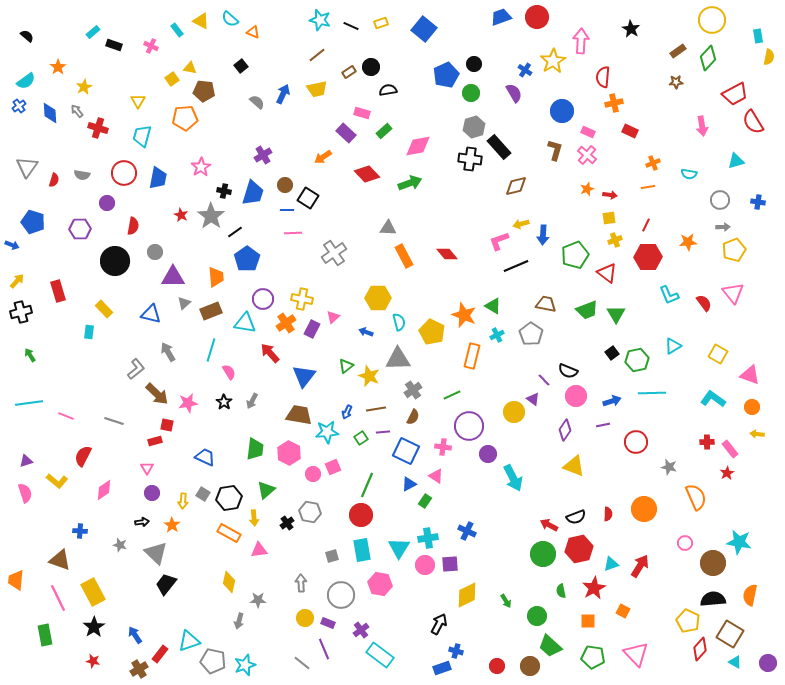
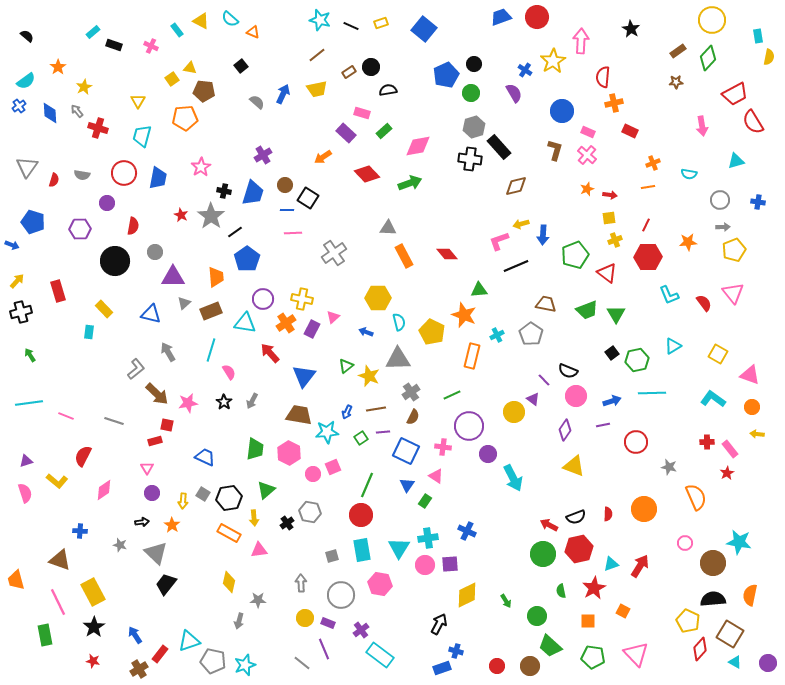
green triangle at (493, 306): moved 14 px left, 16 px up; rotated 36 degrees counterclockwise
gray cross at (413, 390): moved 2 px left, 2 px down
blue triangle at (409, 484): moved 2 px left, 1 px down; rotated 28 degrees counterclockwise
orange trapezoid at (16, 580): rotated 20 degrees counterclockwise
pink line at (58, 598): moved 4 px down
